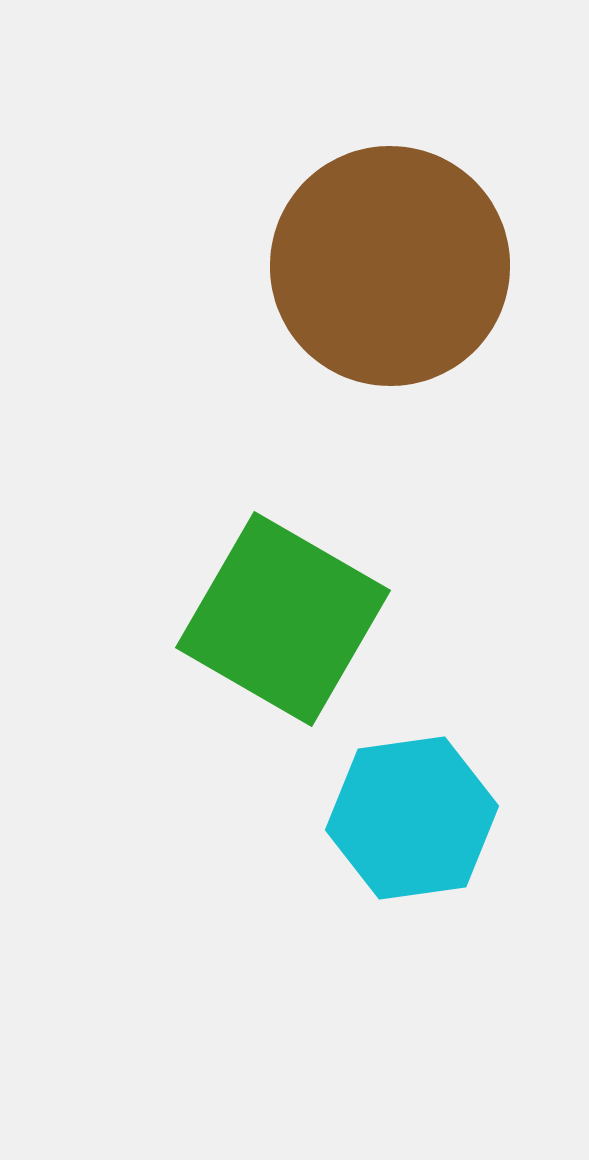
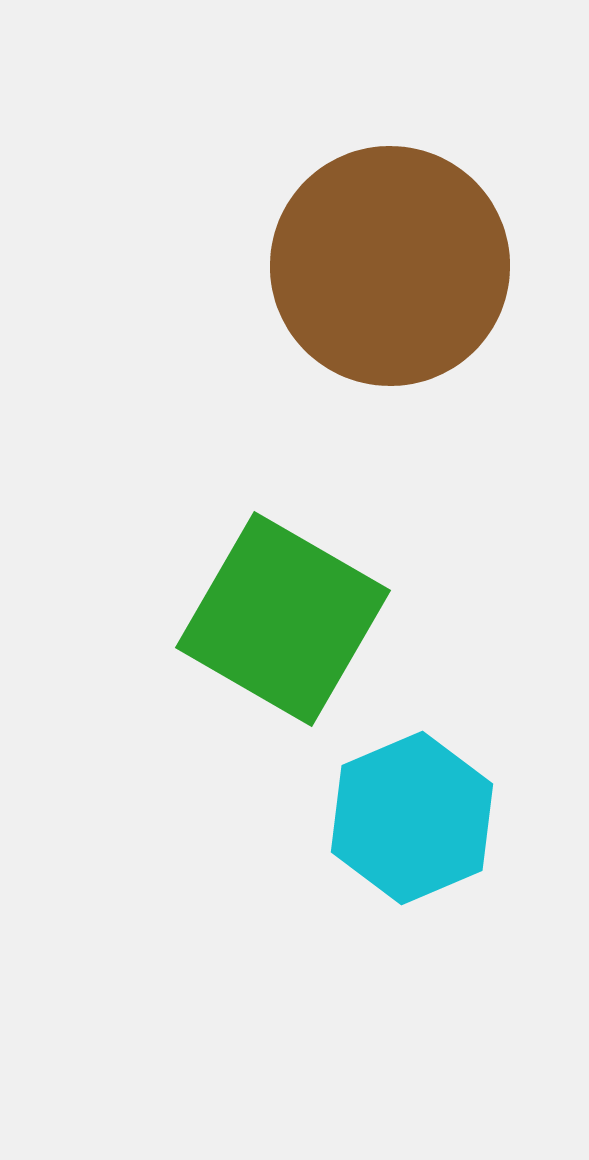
cyan hexagon: rotated 15 degrees counterclockwise
